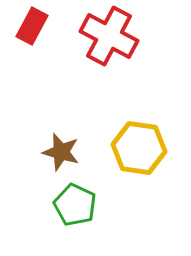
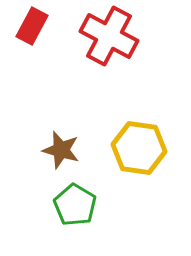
brown star: moved 2 px up
green pentagon: rotated 6 degrees clockwise
